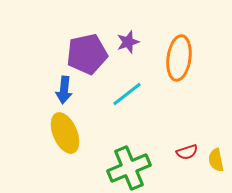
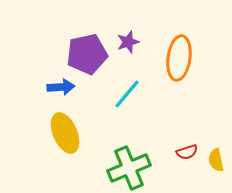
blue arrow: moved 3 px left, 3 px up; rotated 100 degrees counterclockwise
cyan line: rotated 12 degrees counterclockwise
